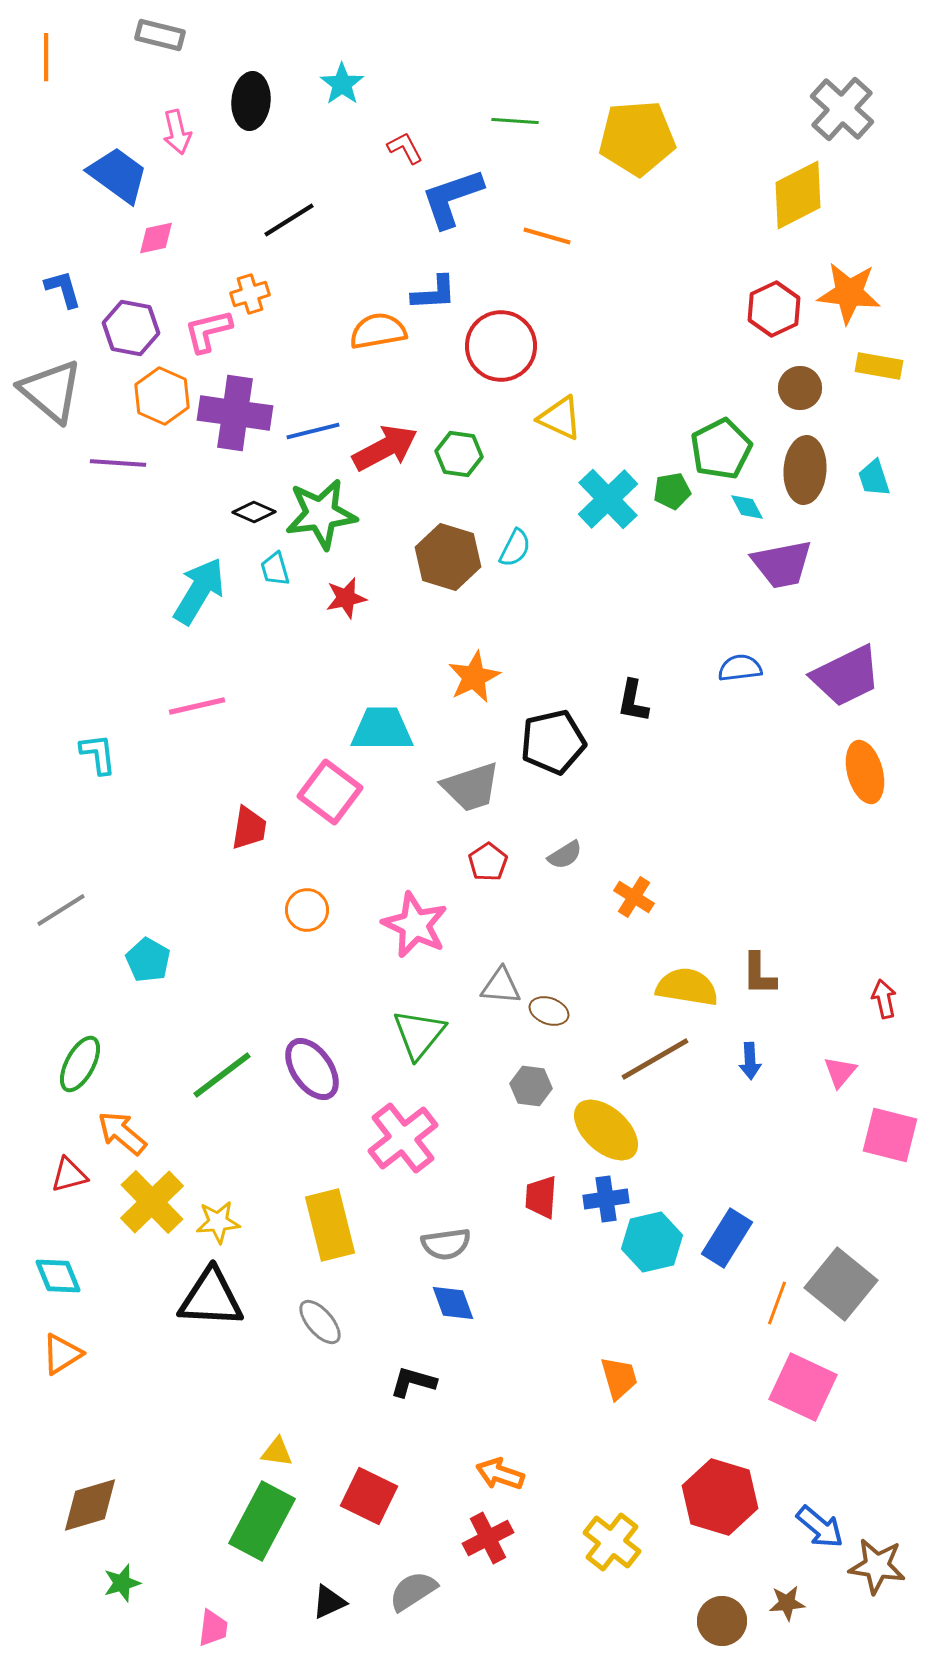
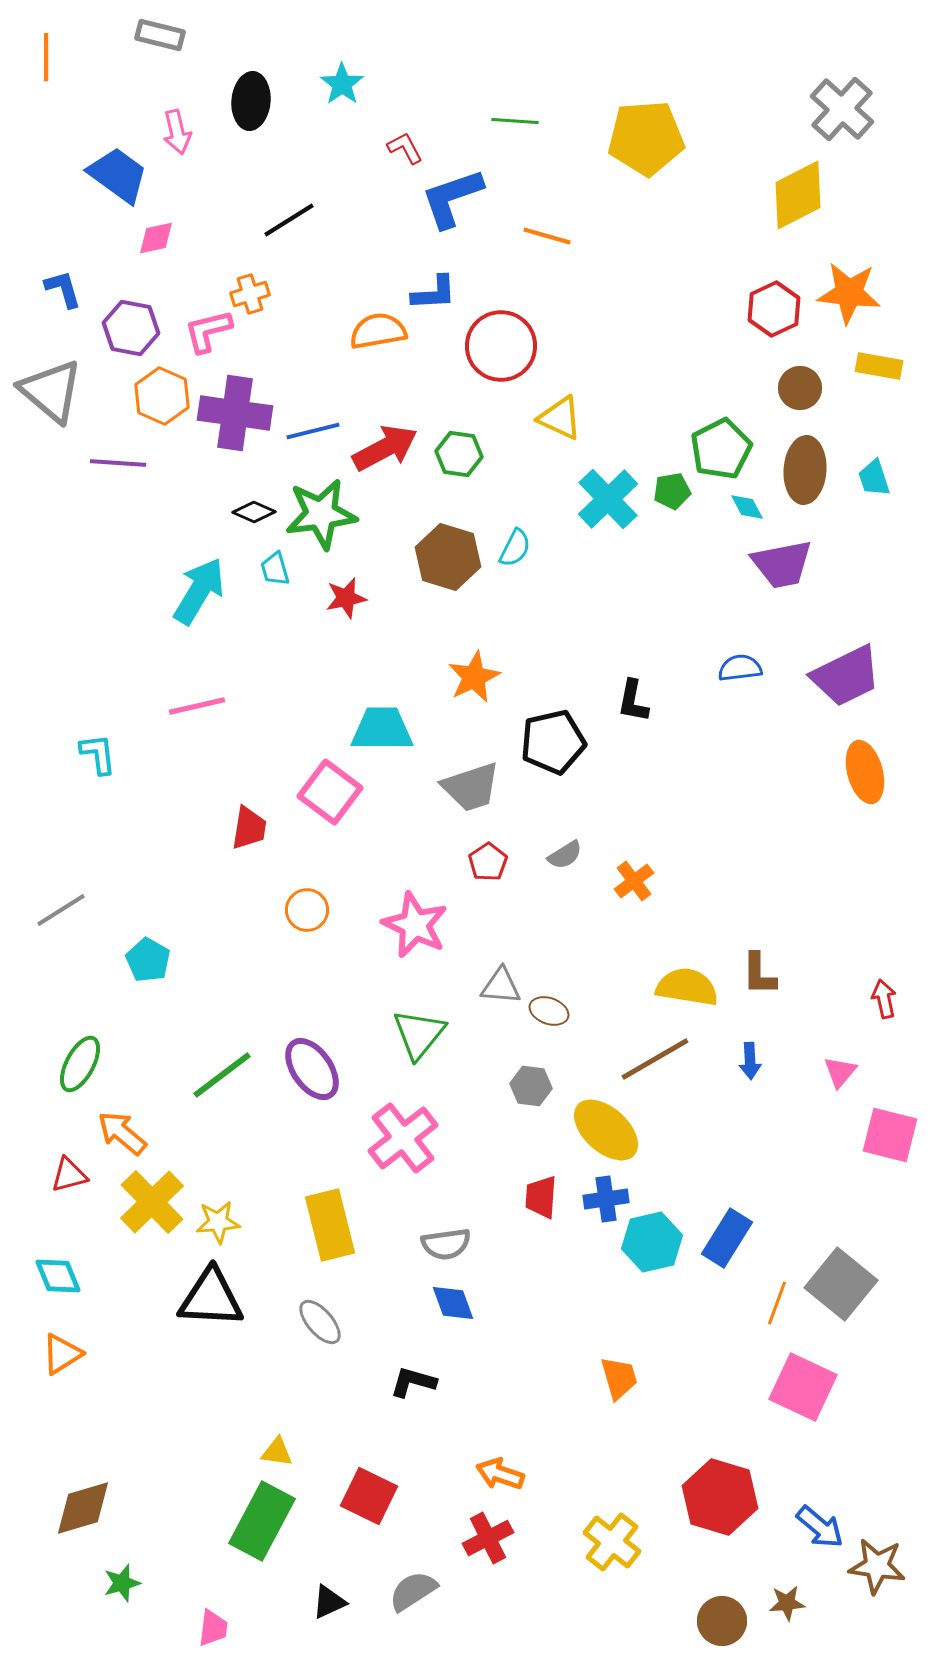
yellow pentagon at (637, 138): moved 9 px right
orange cross at (634, 897): moved 16 px up; rotated 21 degrees clockwise
brown diamond at (90, 1505): moved 7 px left, 3 px down
